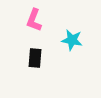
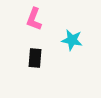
pink L-shape: moved 1 px up
